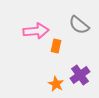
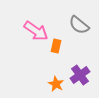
pink arrow: rotated 40 degrees clockwise
